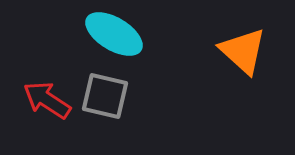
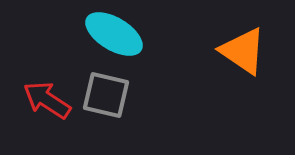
orange triangle: rotated 8 degrees counterclockwise
gray square: moved 1 px right, 1 px up
